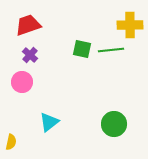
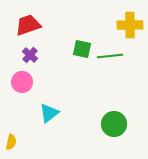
green line: moved 1 px left, 6 px down
cyan triangle: moved 9 px up
